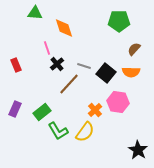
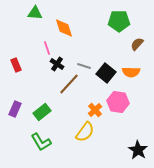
brown semicircle: moved 3 px right, 5 px up
black cross: rotated 16 degrees counterclockwise
green L-shape: moved 17 px left, 11 px down
